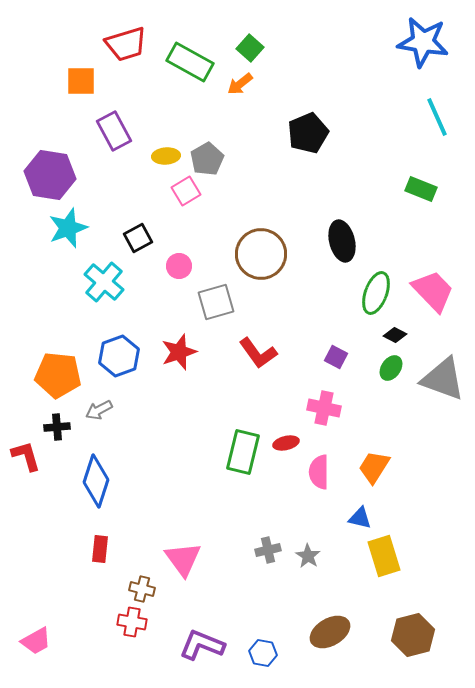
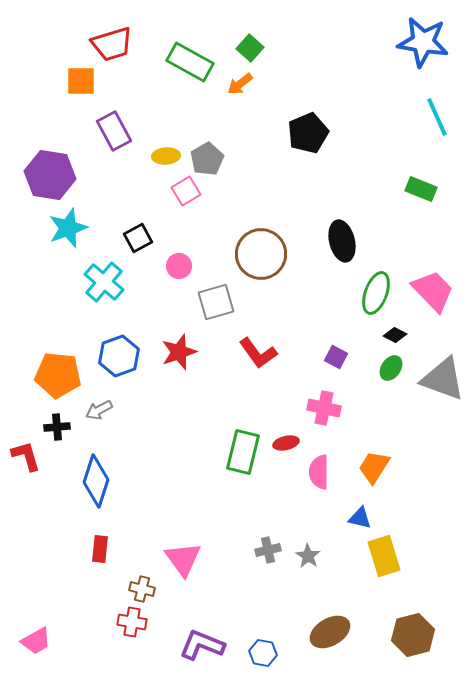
red trapezoid at (126, 44): moved 14 px left
